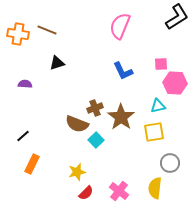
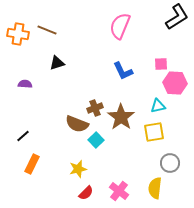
yellow star: moved 1 px right, 3 px up
